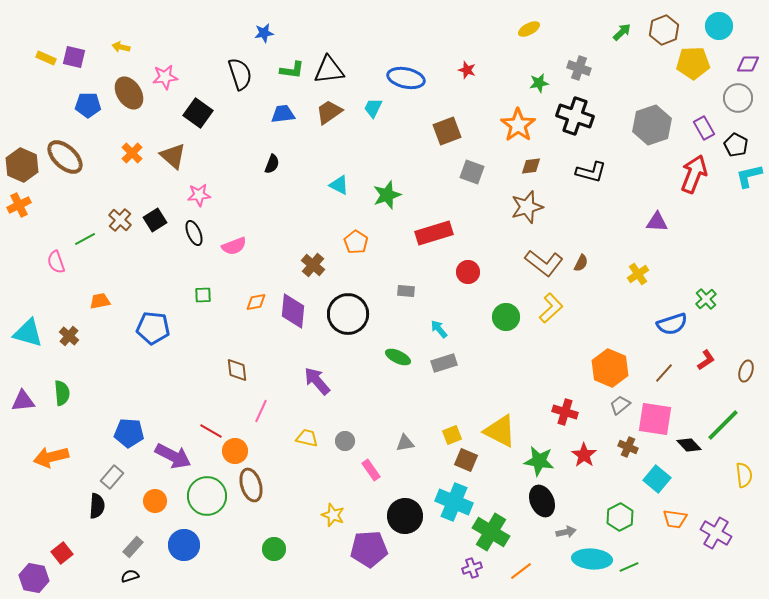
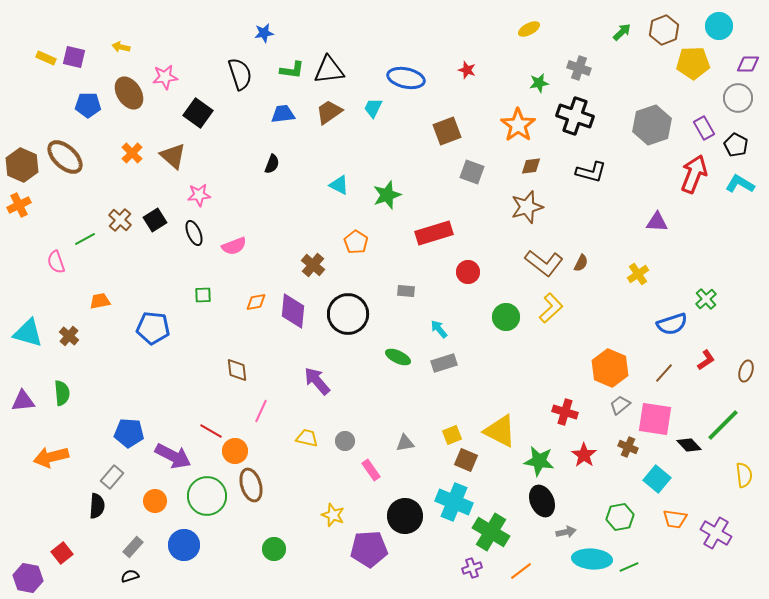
cyan L-shape at (749, 176): moved 9 px left, 8 px down; rotated 44 degrees clockwise
green hexagon at (620, 517): rotated 16 degrees clockwise
purple hexagon at (34, 578): moved 6 px left
